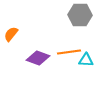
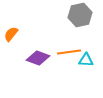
gray hexagon: rotated 15 degrees counterclockwise
